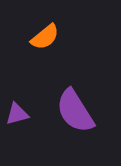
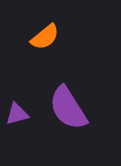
purple semicircle: moved 7 px left, 3 px up
